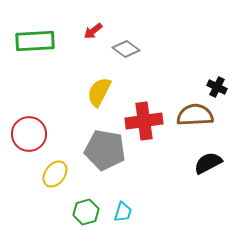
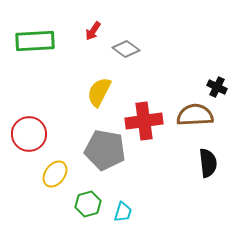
red arrow: rotated 18 degrees counterclockwise
black semicircle: rotated 112 degrees clockwise
green hexagon: moved 2 px right, 8 px up
